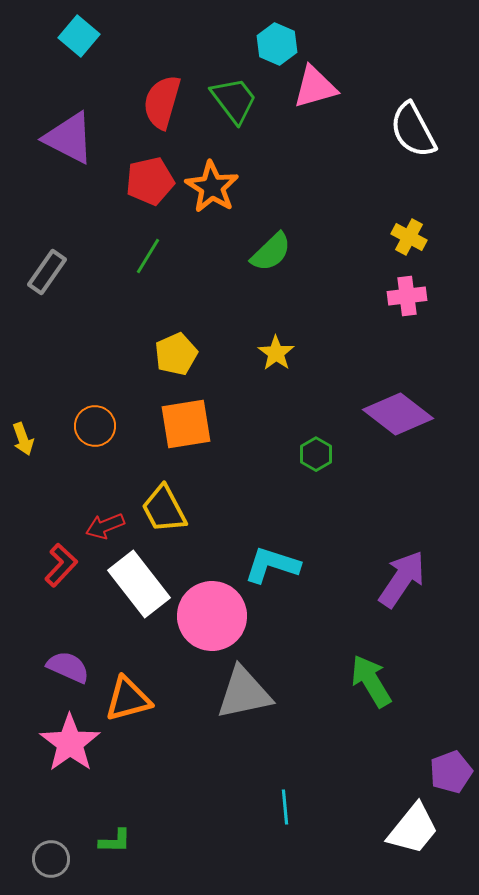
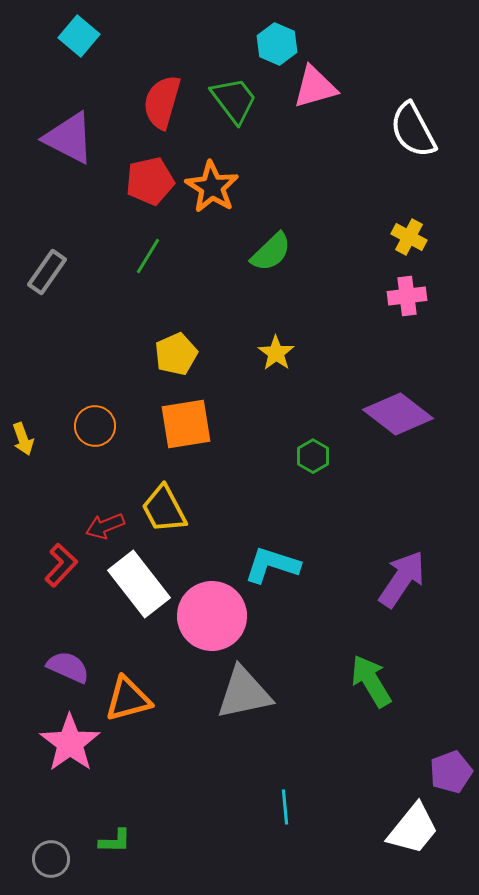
green hexagon: moved 3 px left, 2 px down
